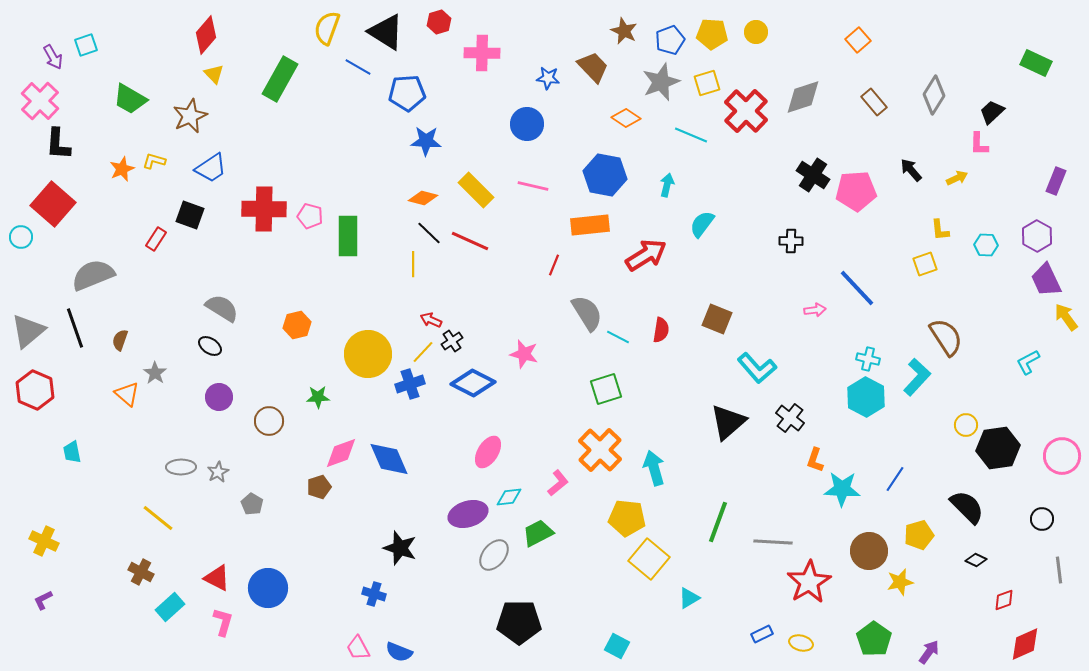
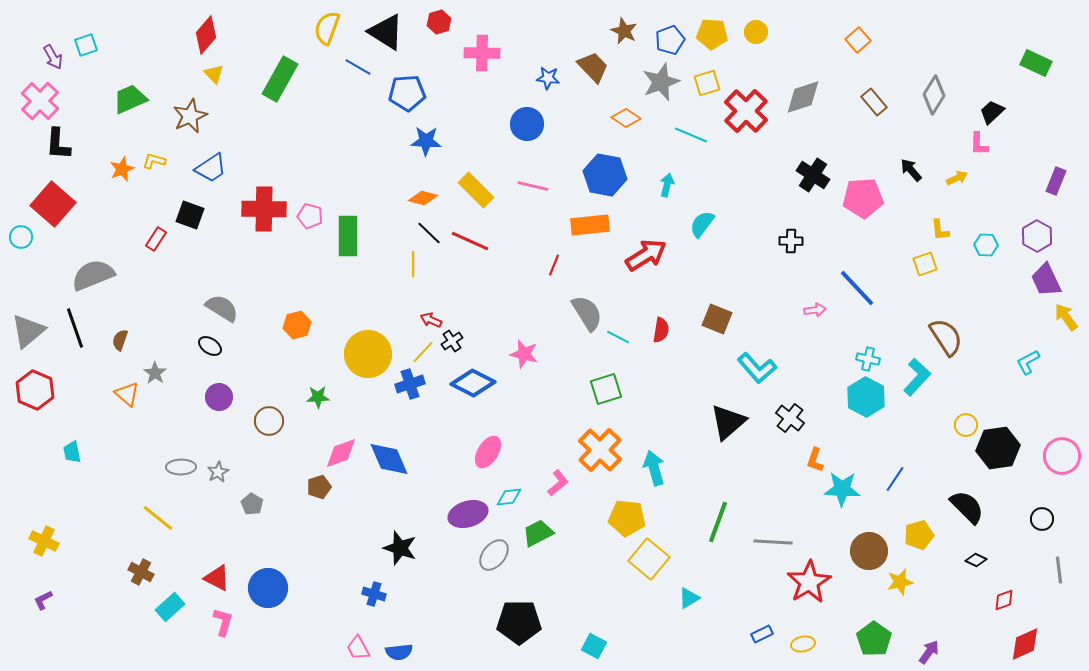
green trapezoid at (130, 99): rotated 126 degrees clockwise
pink pentagon at (856, 191): moved 7 px right, 7 px down
yellow ellipse at (801, 643): moved 2 px right, 1 px down; rotated 25 degrees counterclockwise
cyan square at (617, 646): moved 23 px left
blue semicircle at (399, 652): rotated 28 degrees counterclockwise
